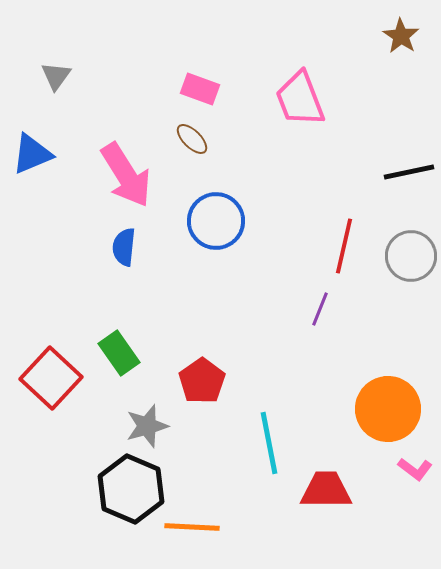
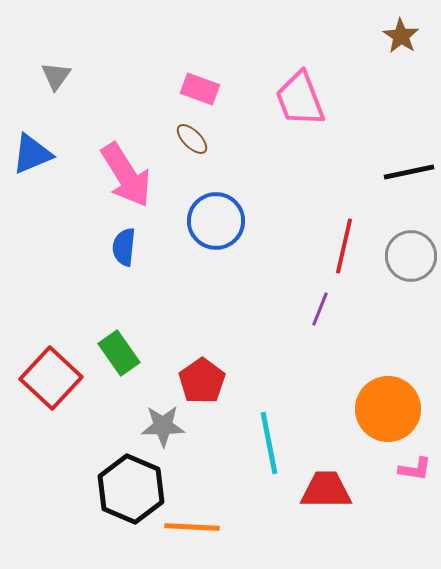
gray star: moved 16 px right; rotated 15 degrees clockwise
pink L-shape: rotated 28 degrees counterclockwise
